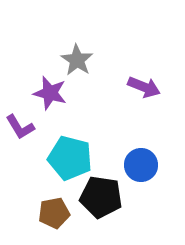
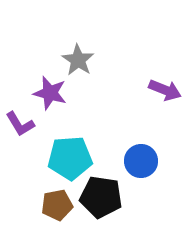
gray star: moved 1 px right
purple arrow: moved 21 px right, 3 px down
purple L-shape: moved 3 px up
cyan pentagon: rotated 18 degrees counterclockwise
blue circle: moved 4 px up
brown pentagon: moved 3 px right, 8 px up
